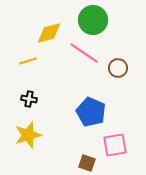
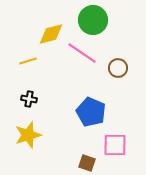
yellow diamond: moved 2 px right, 1 px down
pink line: moved 2 px left
pink square: rotated 10 degrees clockwise
